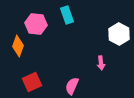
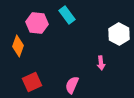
cyan rectangle: rotated 18 degrees counterclockwise
pink hexagon: moved 1 px right, 1 px up
pink semicircle: moved 1 px up
